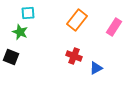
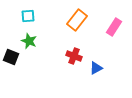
cyan square: moved 3 px down
green star: moved 9 px right, 9 px down
